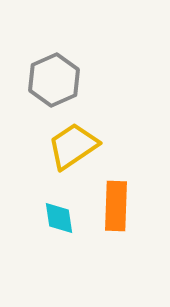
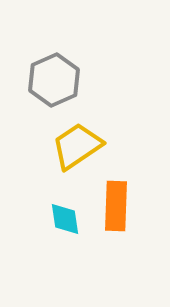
yellow trapezoid: moved 4 px right
cyan diamond: moved 6 px right, 1 px down
